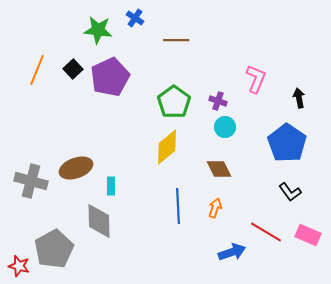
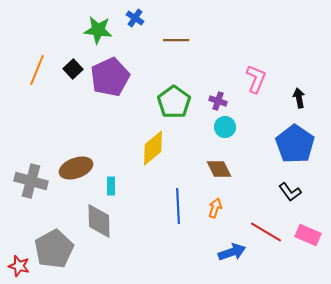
blue pentagon: moved 8 px right, 1 px down
yellow diamond: moved 14 px left, 1 px down
